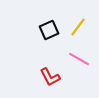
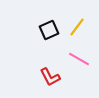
yellow line: moved 1 px left
